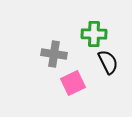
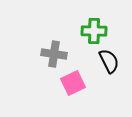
green cross: moved 3 px up
black semicircle: moved 1 px right, 1 px up
